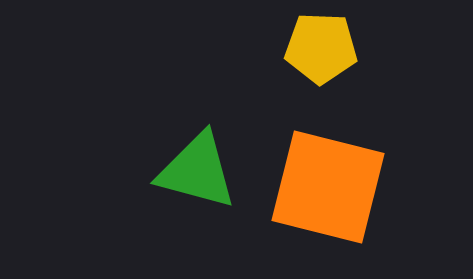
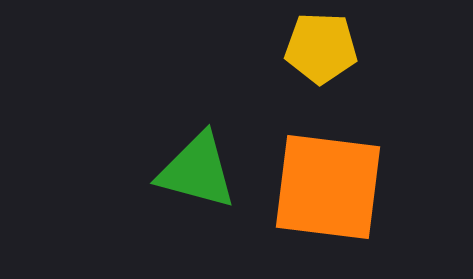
orange square: rotated 7 degrees counterclockwise
